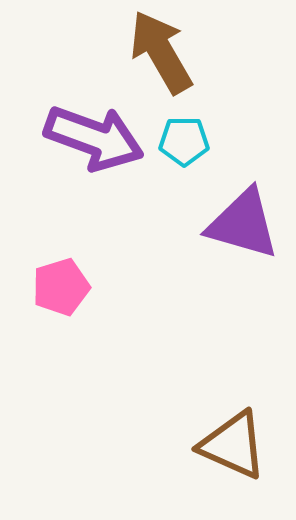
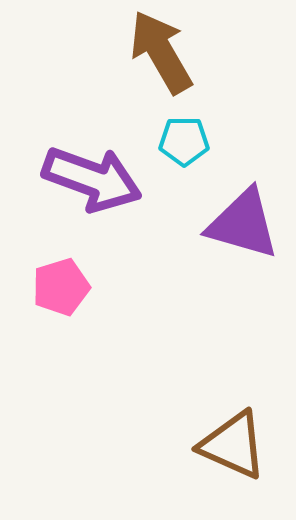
purple arrow: moved 2 px left, 41 px down
